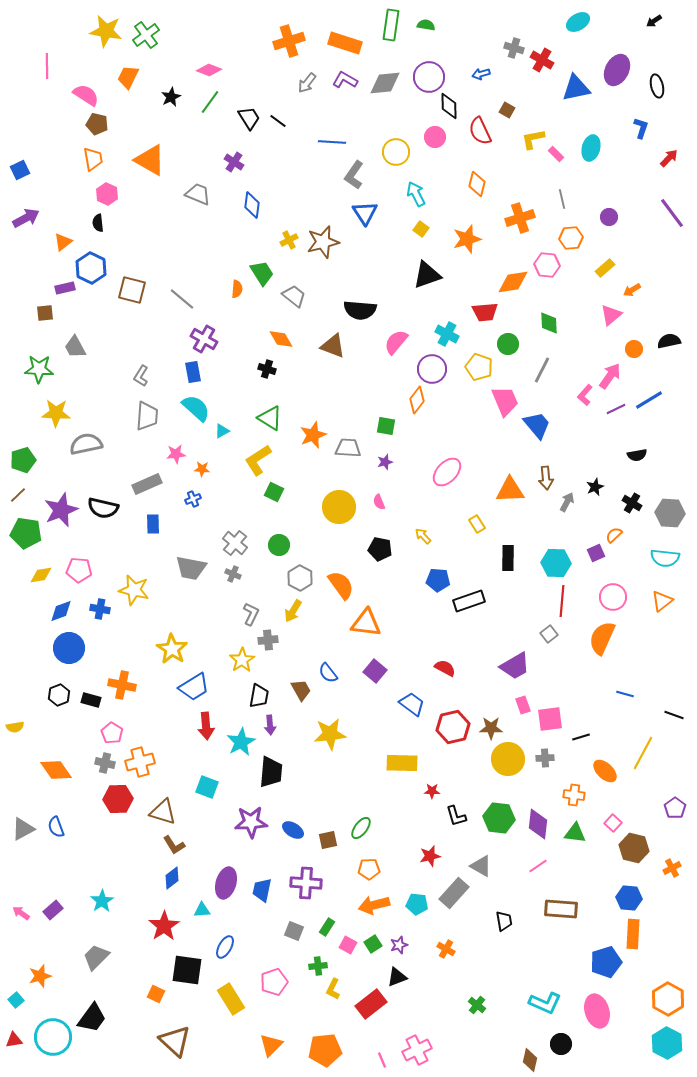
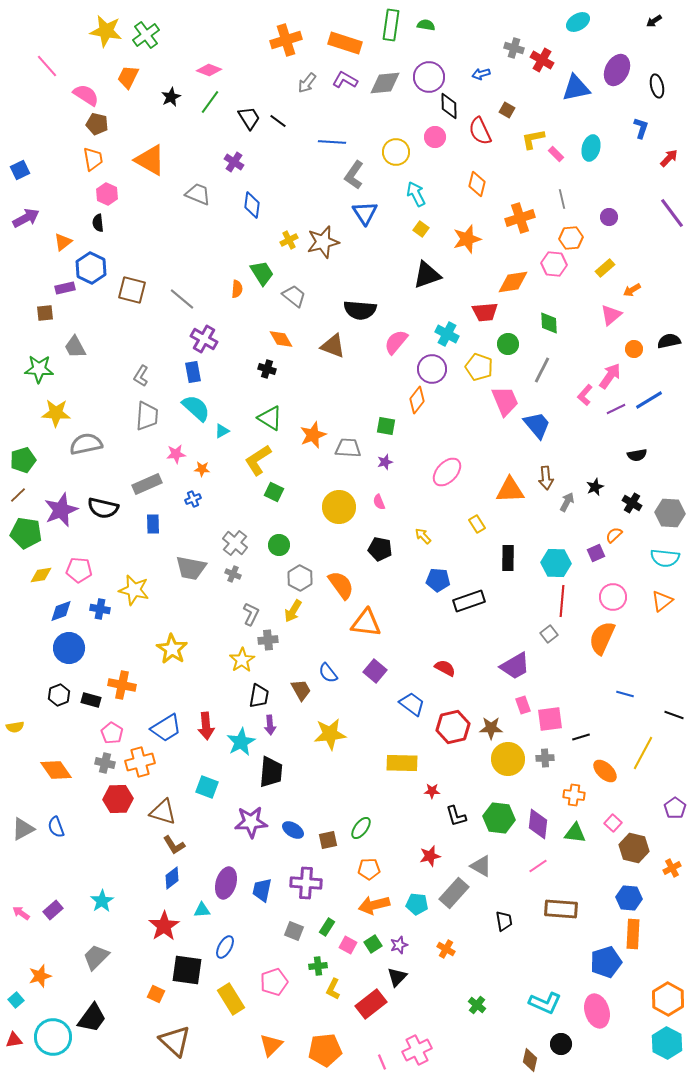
orange cross at (289, 41): moved 3 px left, 1 px up
pink line at (47, 66): rotated 40 degrees counterclockwise
pink hexagon at (547, 265): moved 7 px right, 1 px up
blue trapezoid at (194, 687): moved 28 px left, 41 px down
black triangle at (397, 977): rotated 25 degrees counterclockwise
pink line at (382, 1060): moved 2 px down
